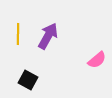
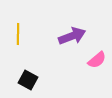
purple arrow: moved 24 px right; rotated 40 degrees clockwise
